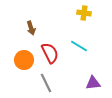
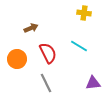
brown arrow: rotated 96 degrees counterclockwise
red semicircle: moved 2 px left
orange circle: moved 7 px left, 1 px up
